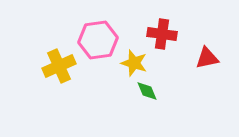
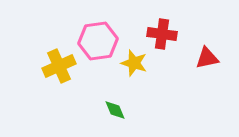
pink hexagon: moved 1 px down
green diamond: moved 32 px left, 19 px down
